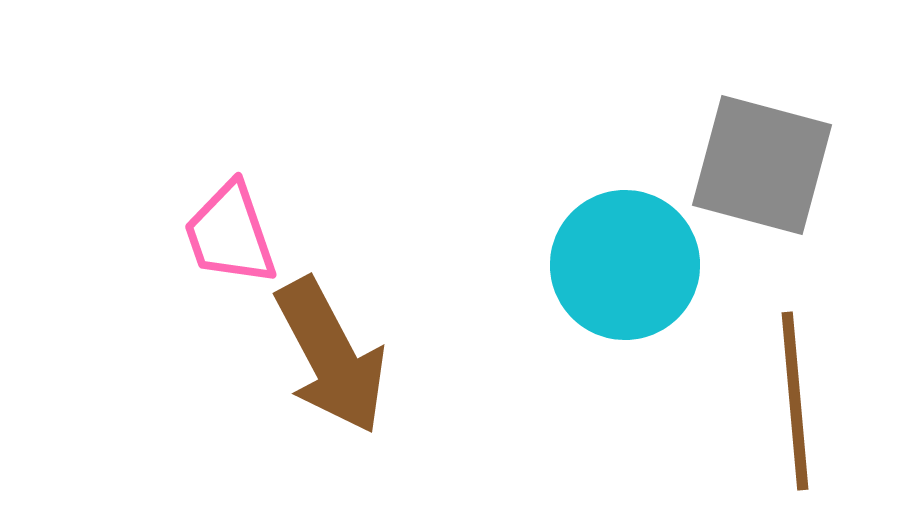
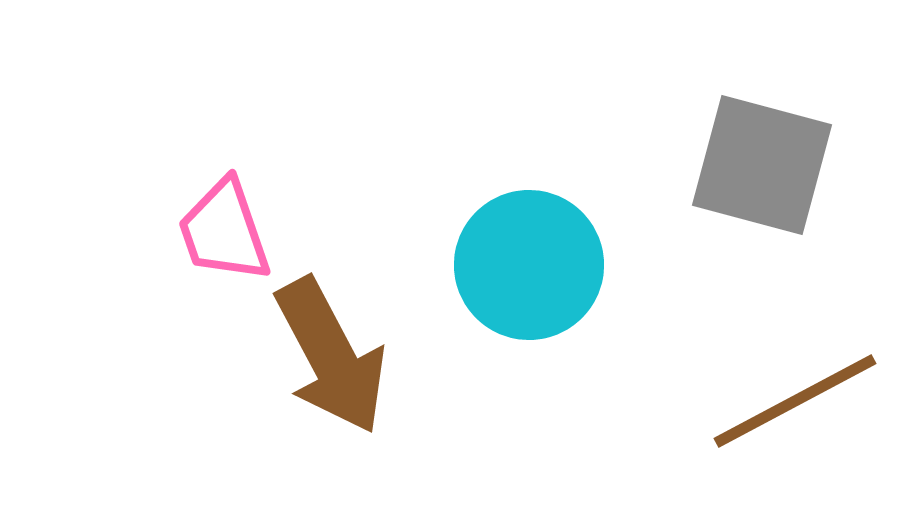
pink trapezoid: moved 6 px left, 3 px up
cyan circle: moved 96 px left
brown line: rotated 67 degrees clockwise
